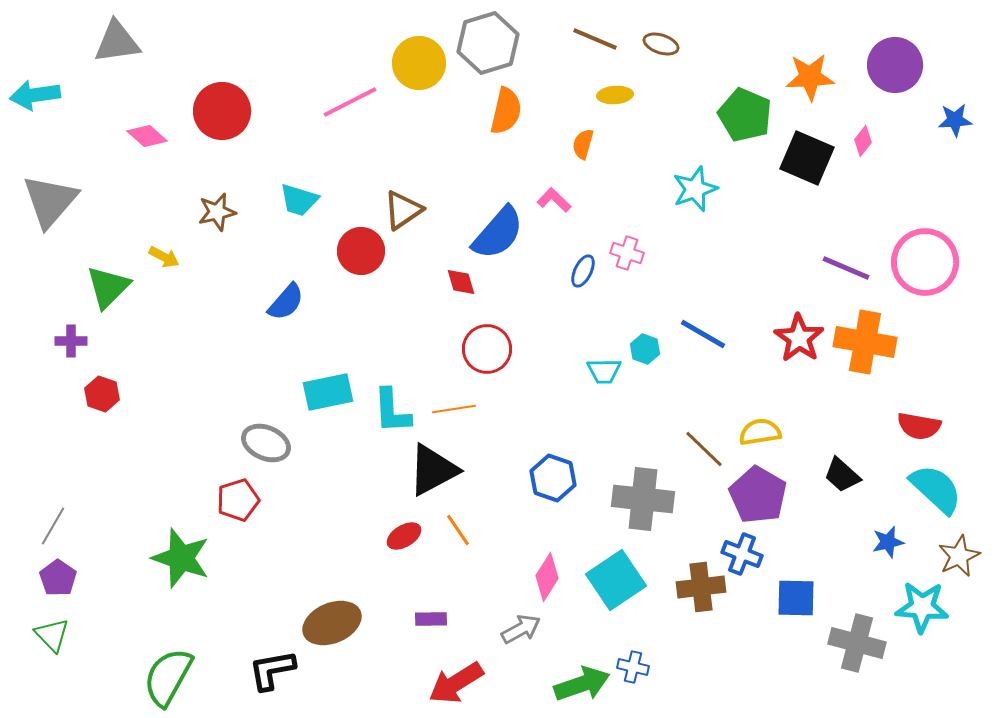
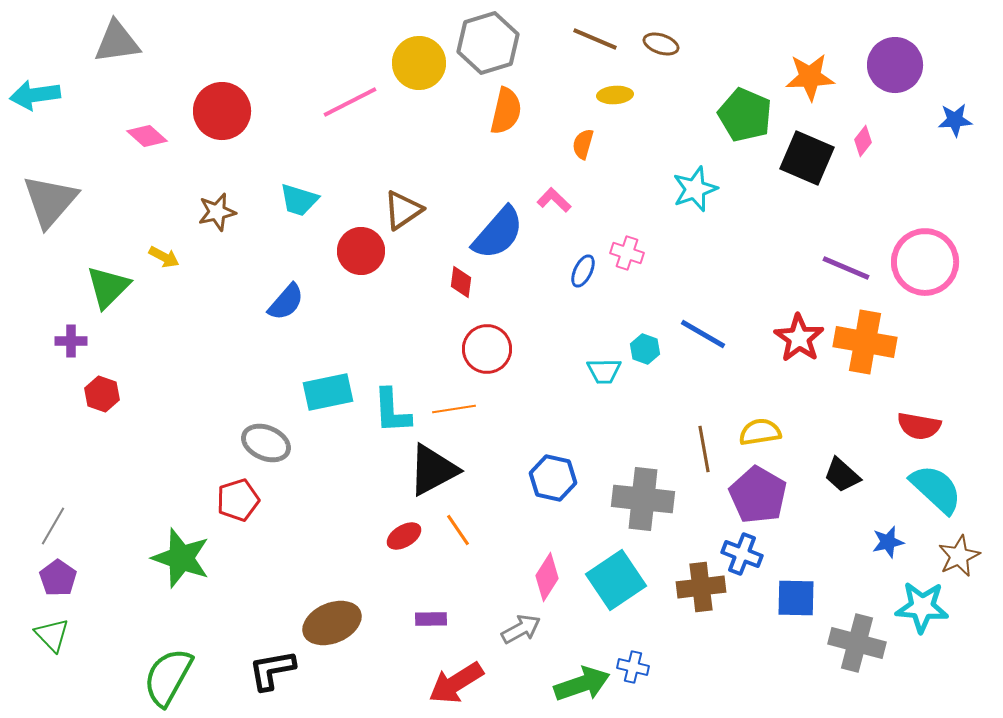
red diamond at (461, 282): rotated 24 degrees clockwise
brown line at (704, 449): rotated 36 degrees clockwise
blue hexagon at (553, 478): rotated 6 degrees counterclockwise
